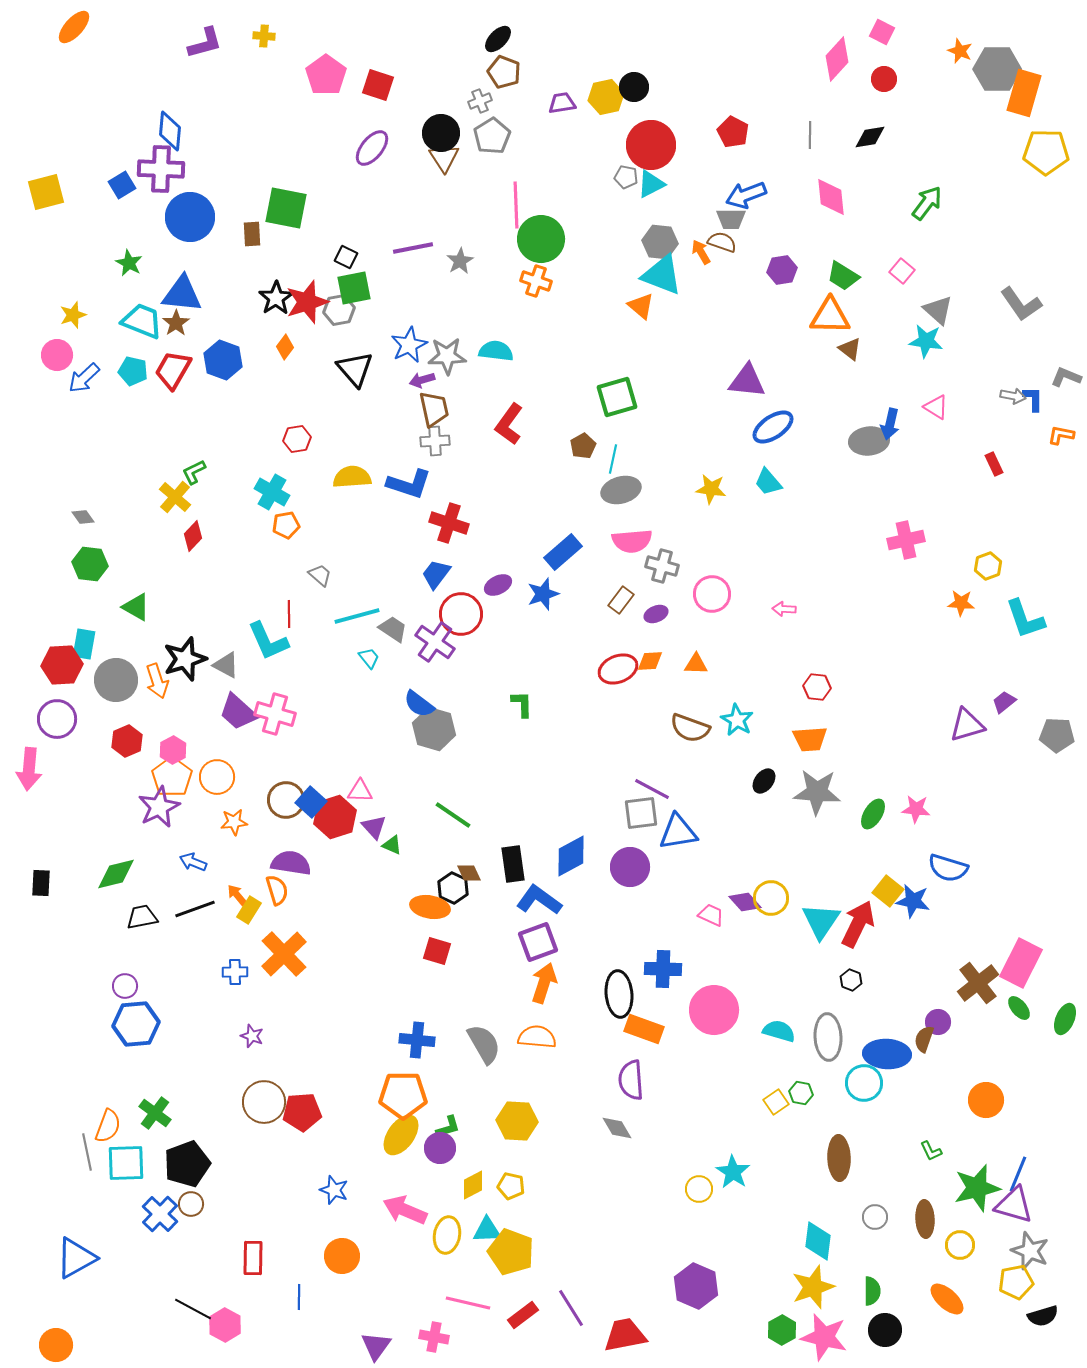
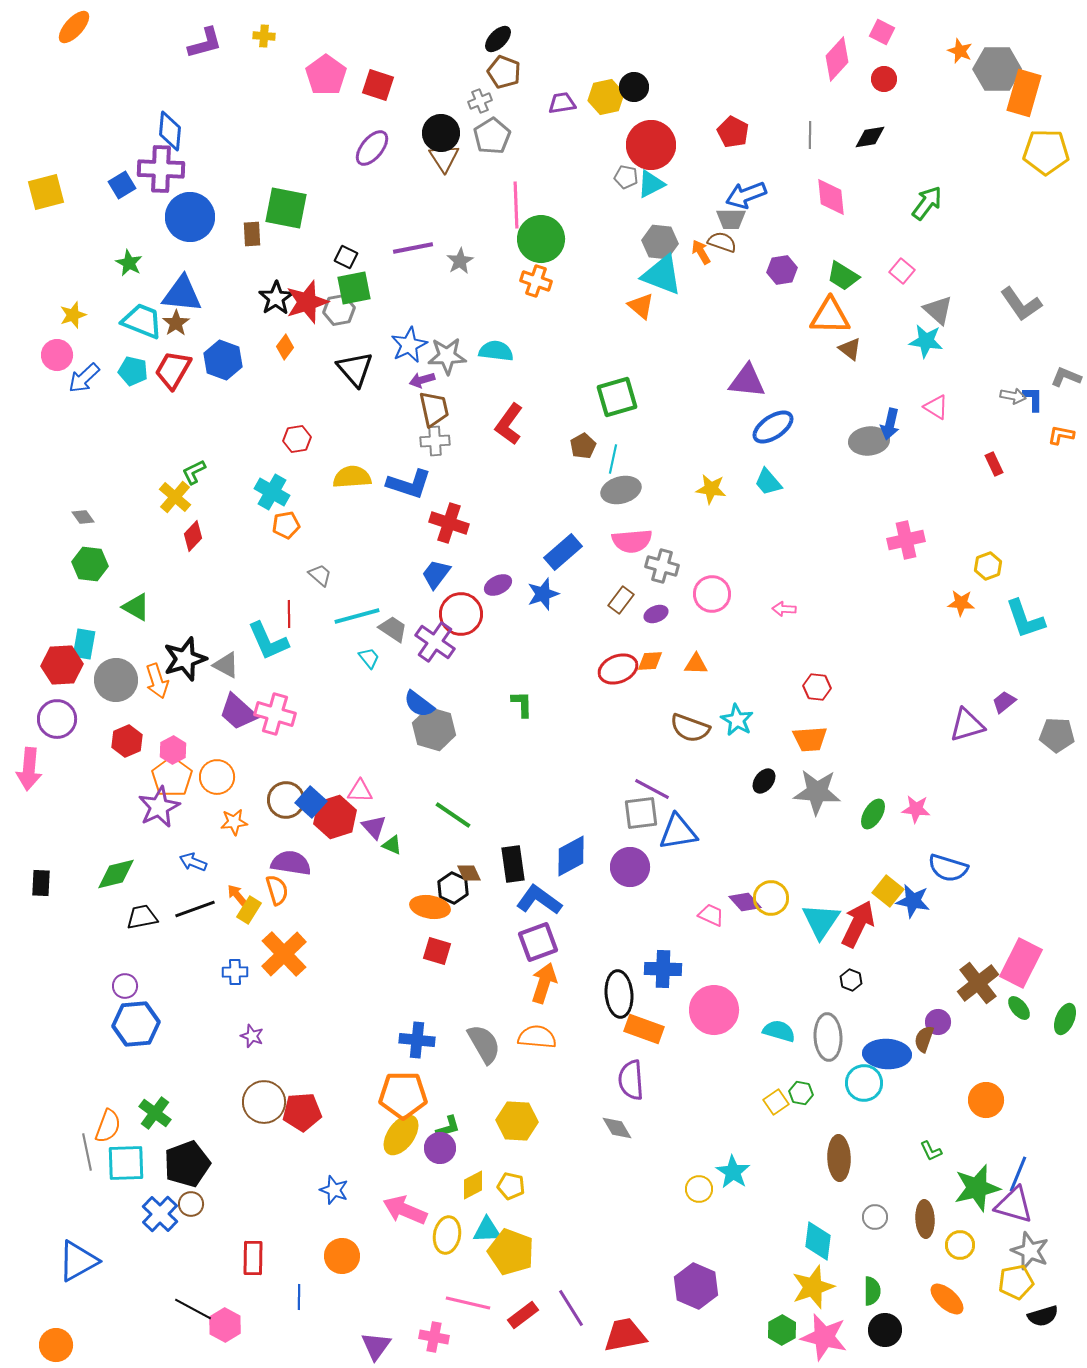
blue triangle at (76, 1258): moved 2 px right, 3 px down
